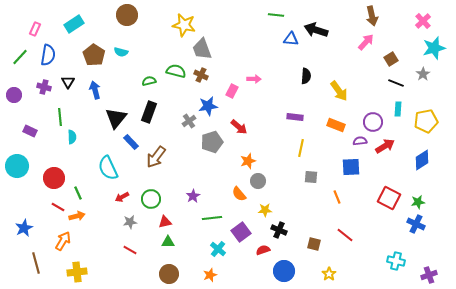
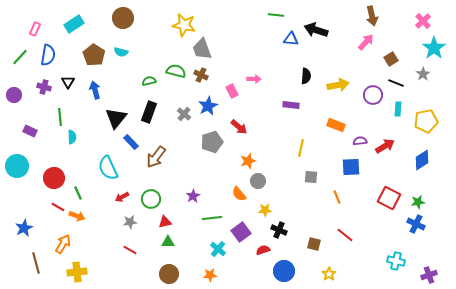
brown circle at (127, 15): moved 4 px left, 3 px down
cyan star at (434, 48): rotated 20 degrees counterclockwise
pink rectangle at (232, 91): rotated 56 degrees counterclockwise
yellow arrow at (339, 91): moved 1 px left, 6 px up; rotated 65 degrees counterclockwise
blue star at (208, 106): rotated 18 degrees counterclockwise
purple rectangle at (295, 117): moved 4 px left, 12 px up
gray cross at (189, 121): moved 5 px left, 7 px up; rotated 16 degrees counterclockwise
purple circle at (373, 122): moved 27 px up
orange arrow at (77, 216): rotated 35 degrees clockwise
orange arrow at (63, 241): moved 3 px down
orange star at (210, 275): rotated 16 degrees clockwise
